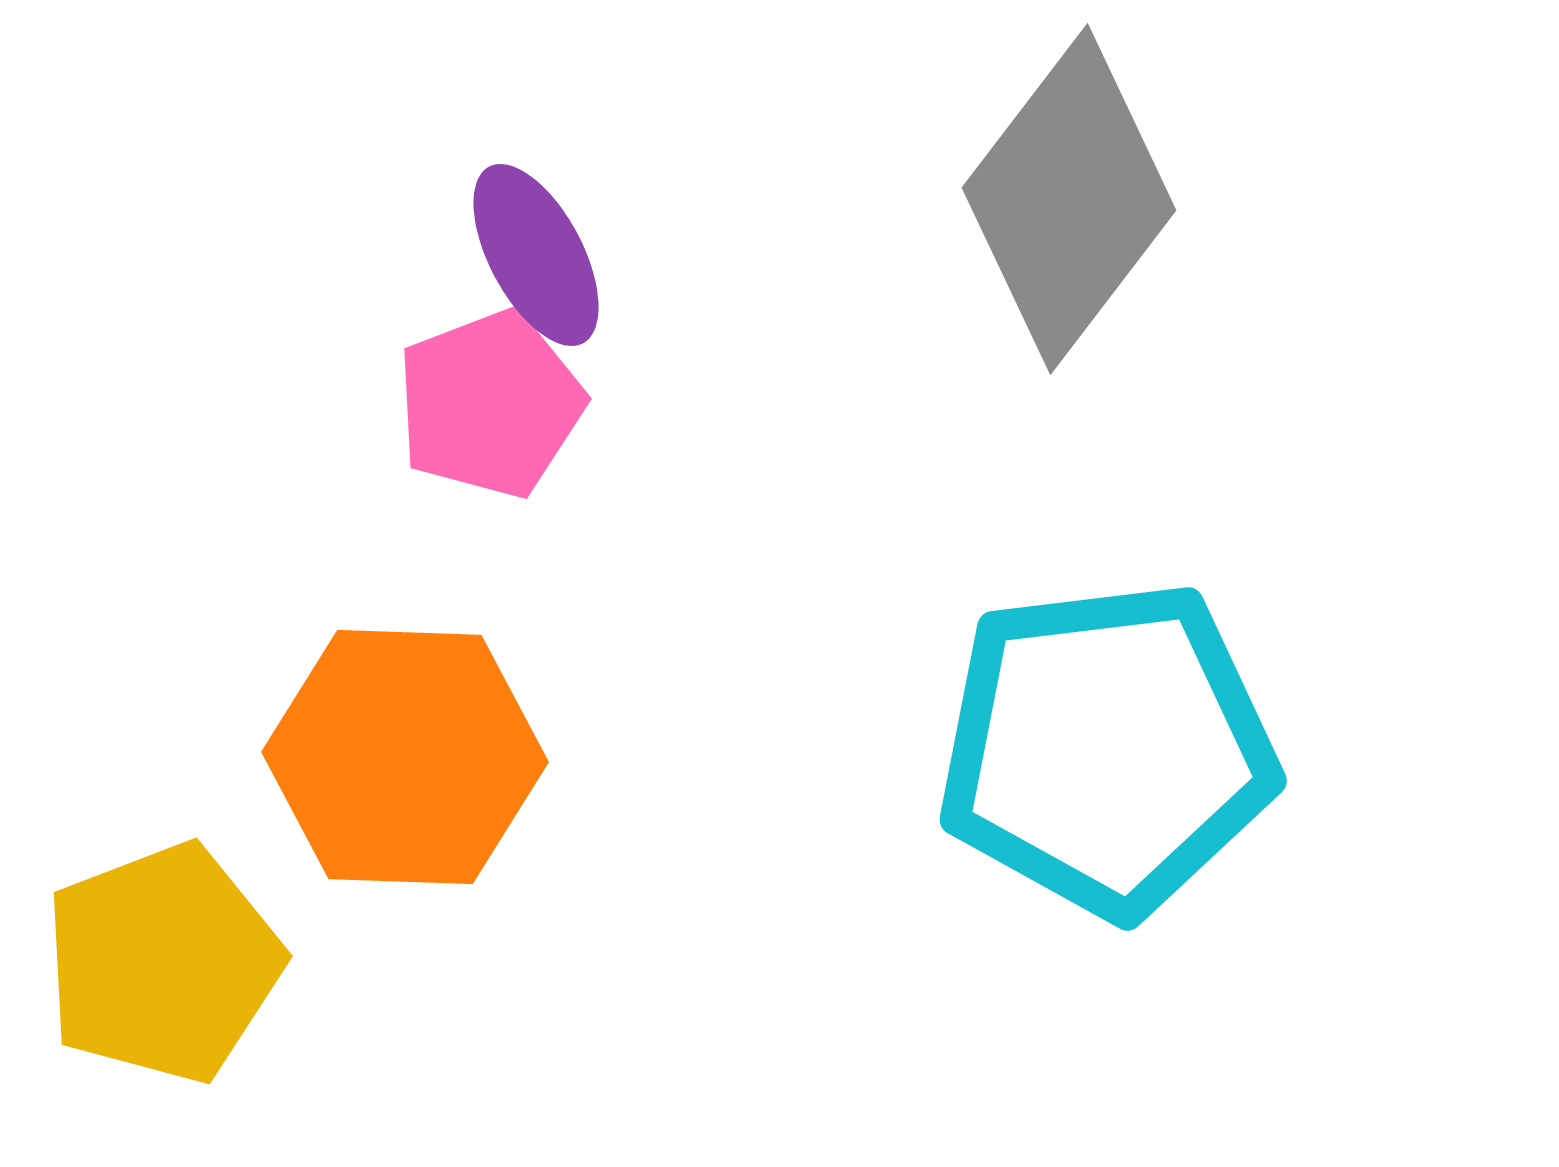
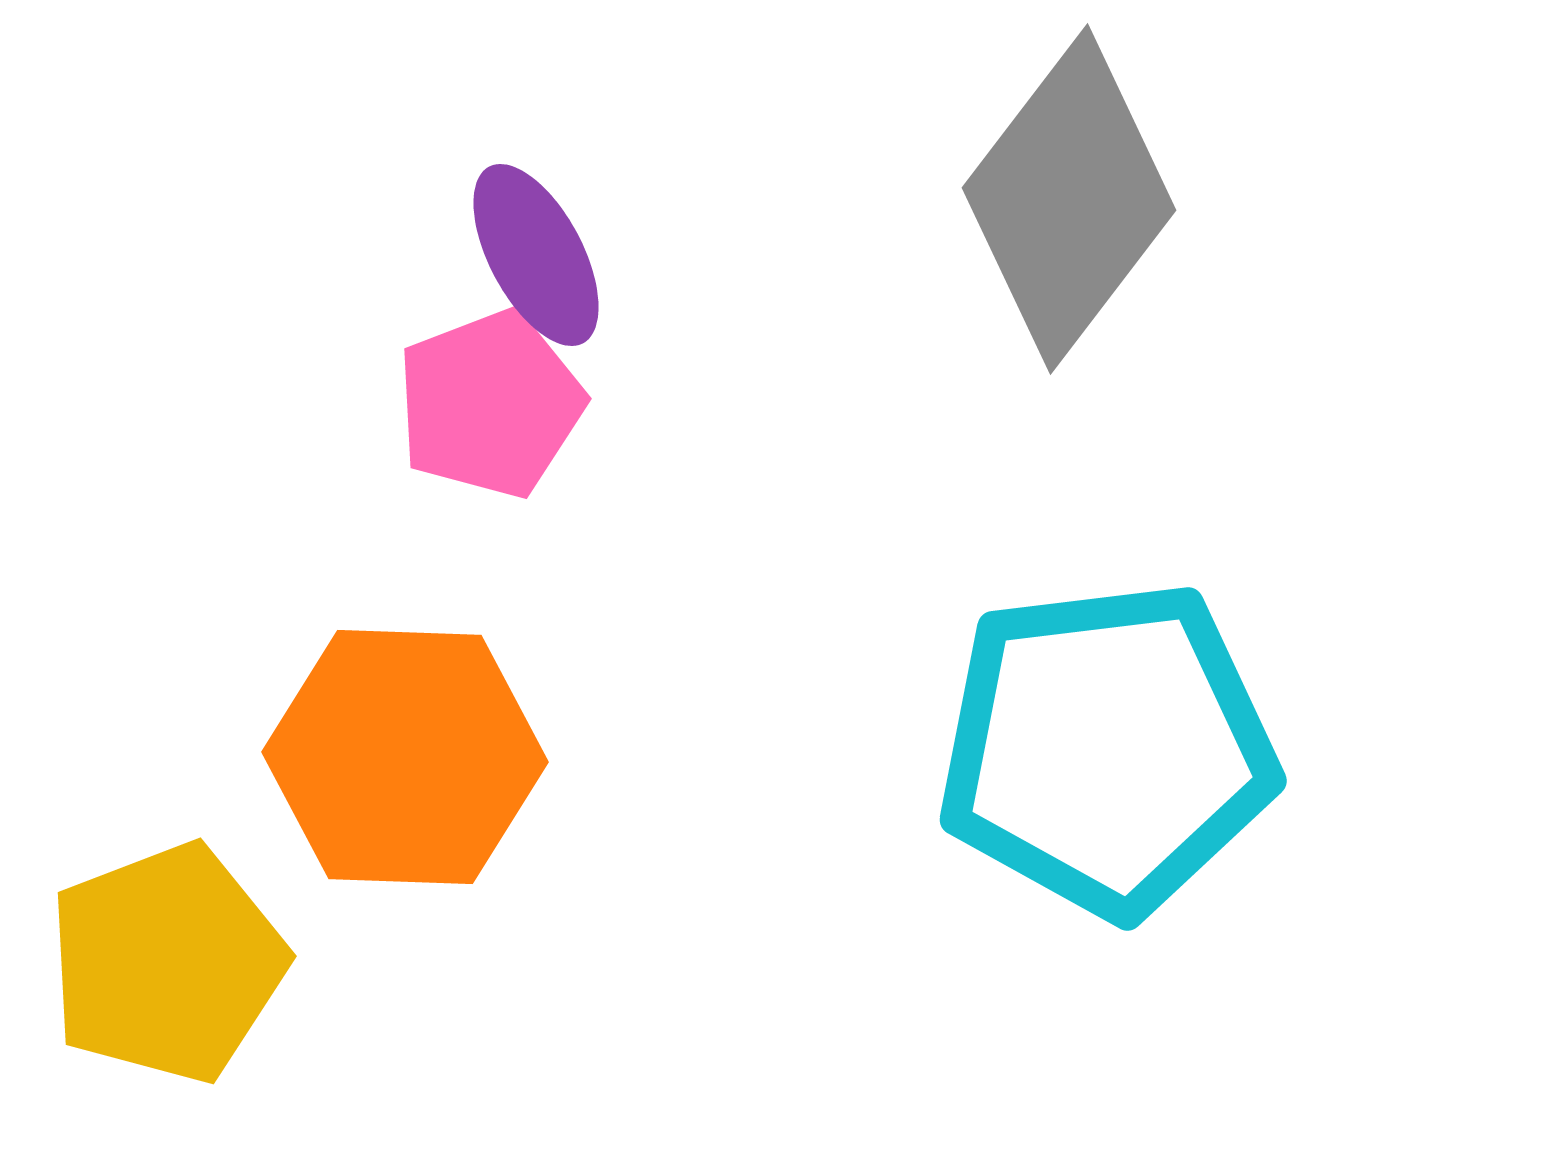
yellow pentagon: moved 4 px right
